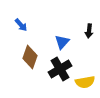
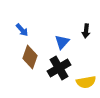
blue arrow: moved 1 px right, 5 px down
black arrow: moved 3 px left
black cross: moved 1 px left, 1 px up
yellow semicircle: moved 1 px right
